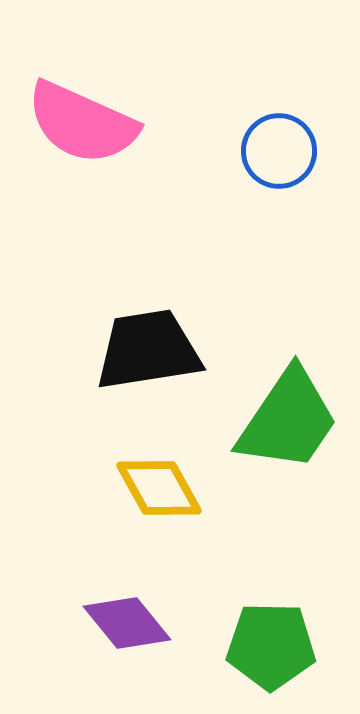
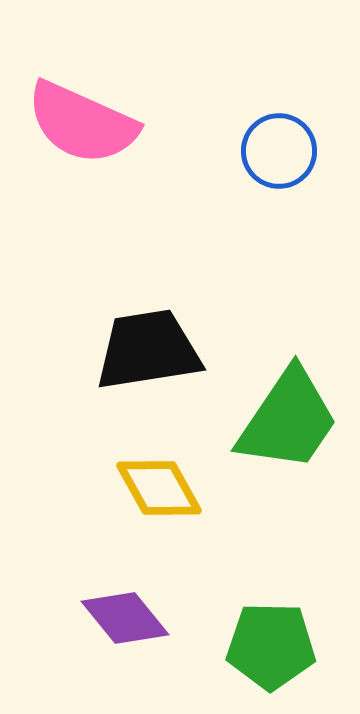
purple diamond: moved 2 px left, 5 px up
